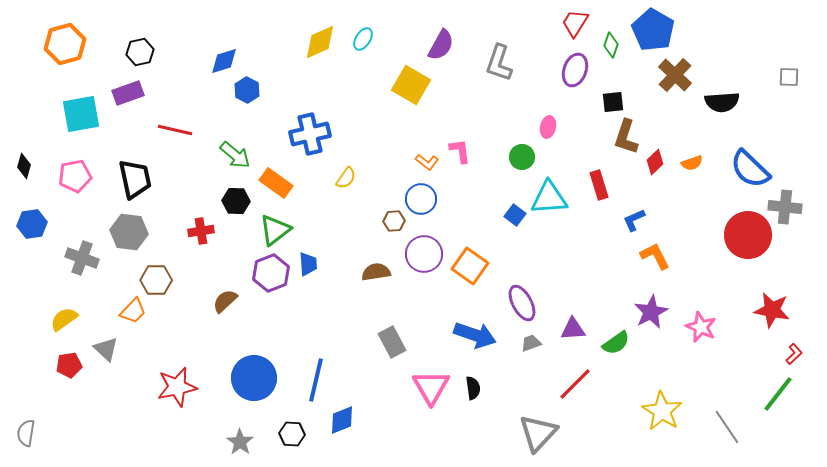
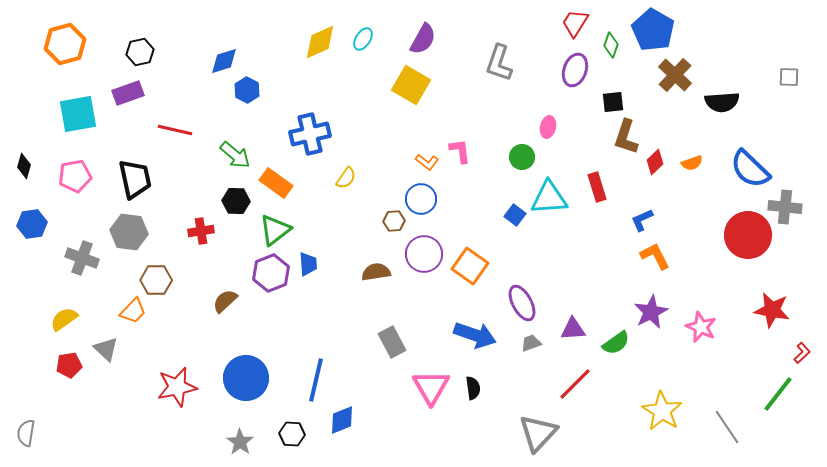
purple semicircle at (441, 45): moved 18 px left, 6 px up
cyan square at (81, 114): moved 3 px left
red rectangle at (599, 185): moved 2 px left, 2 px down
blue L-shape at (634, 220): moved 8 px right
red L-shape at (794, 354): moved 8 px right, 1 px up
blue circle at (254, 378): moved 8 px left
